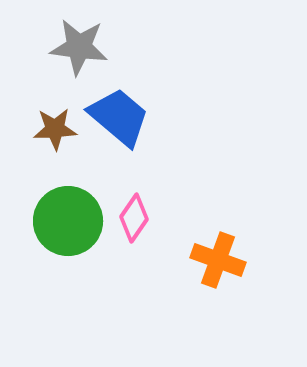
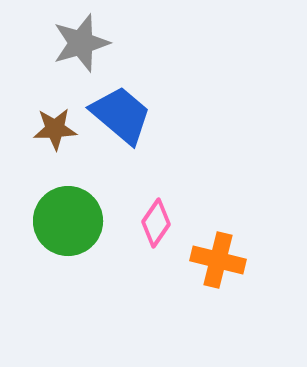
gray star: moved 2 px right, 4 px up; rotated 24 degrees counterclockwise
blue trapezoid: moved 2 px right, 2 px up
pink diamond: moved 22 px right, 5 px down
orange cross: rotated 6 degrees counterclockwise
